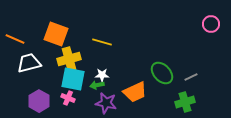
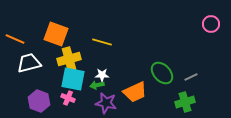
purple hexagon: rotated 10 degrees counterclockwise
